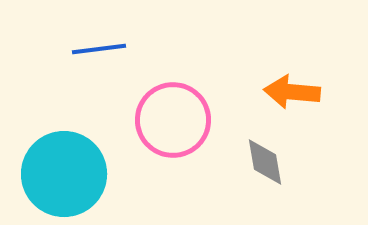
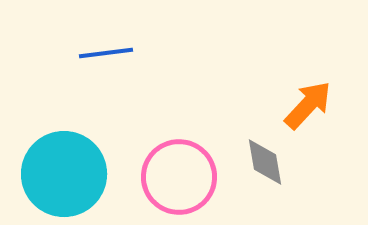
blue line: moved 7 px right, 4 px down
orange arrow: moved 16 px right, 13 px down; rotated 128 degrees clockwise
pink circle: moved 6 px right, 57 px down
